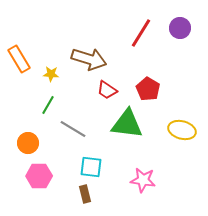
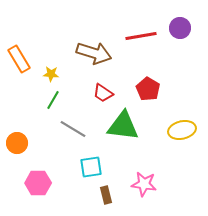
red line: moved 3 px down; rotated 48 degrees clockwise
brown arrow: moved 5 px right, 6 px up
red trapezoid: moved 4 px left, 3 px down
green line: moved 5 px right, 5 px up
green triangle: moved 4 px left, 2 px down
yellow ellipse: rotated 28 degrees counterclockwise
orange circle: moved 11 px left
cyan square: rotated 15 degrees counterclockwise
pink hexagon: moved 1 px left, 7 px down
pink star: moved 1 px right, 4 px down
brown rectangle: moved 21 px right, 1 px down
